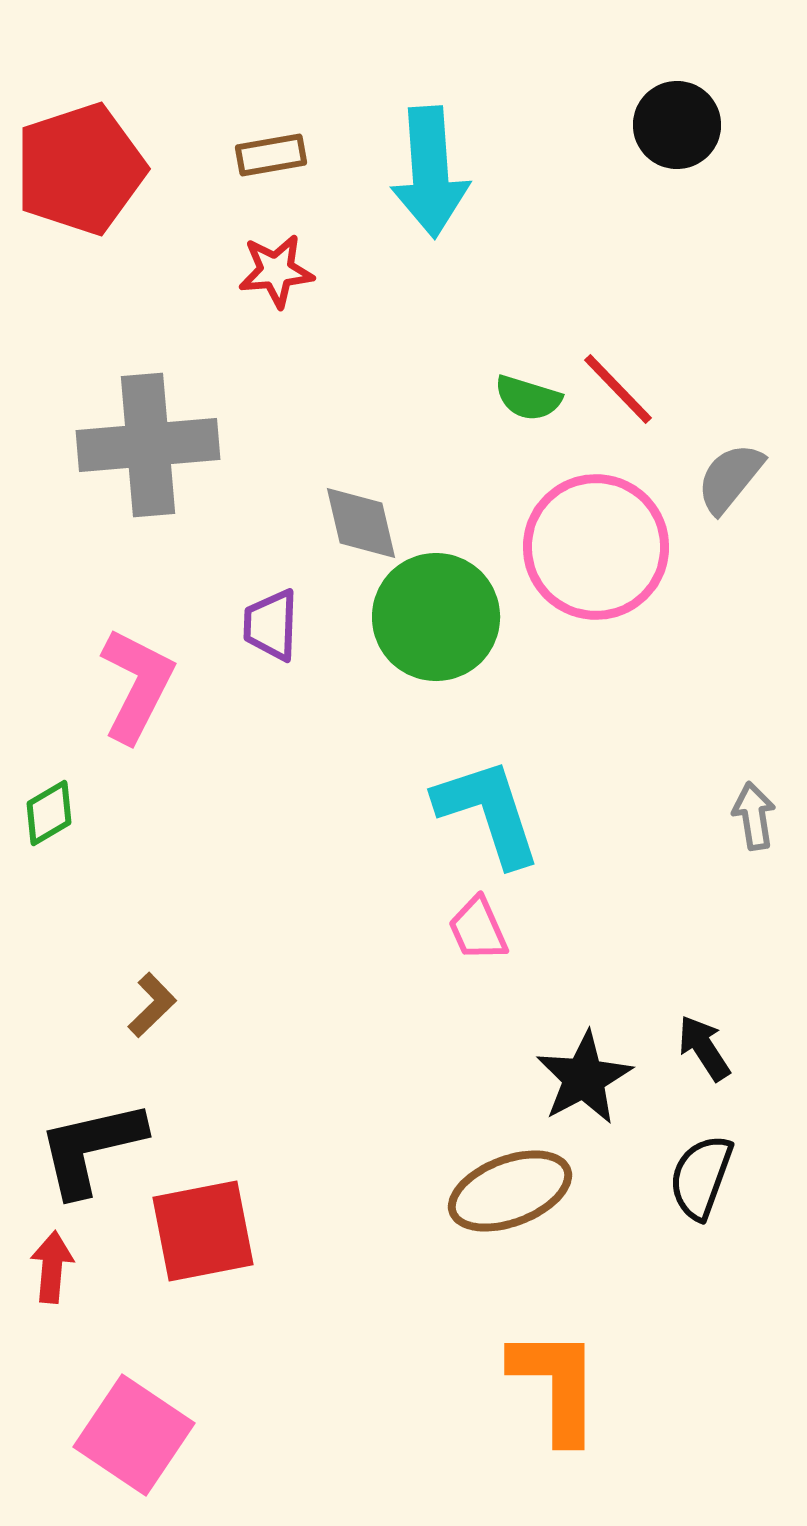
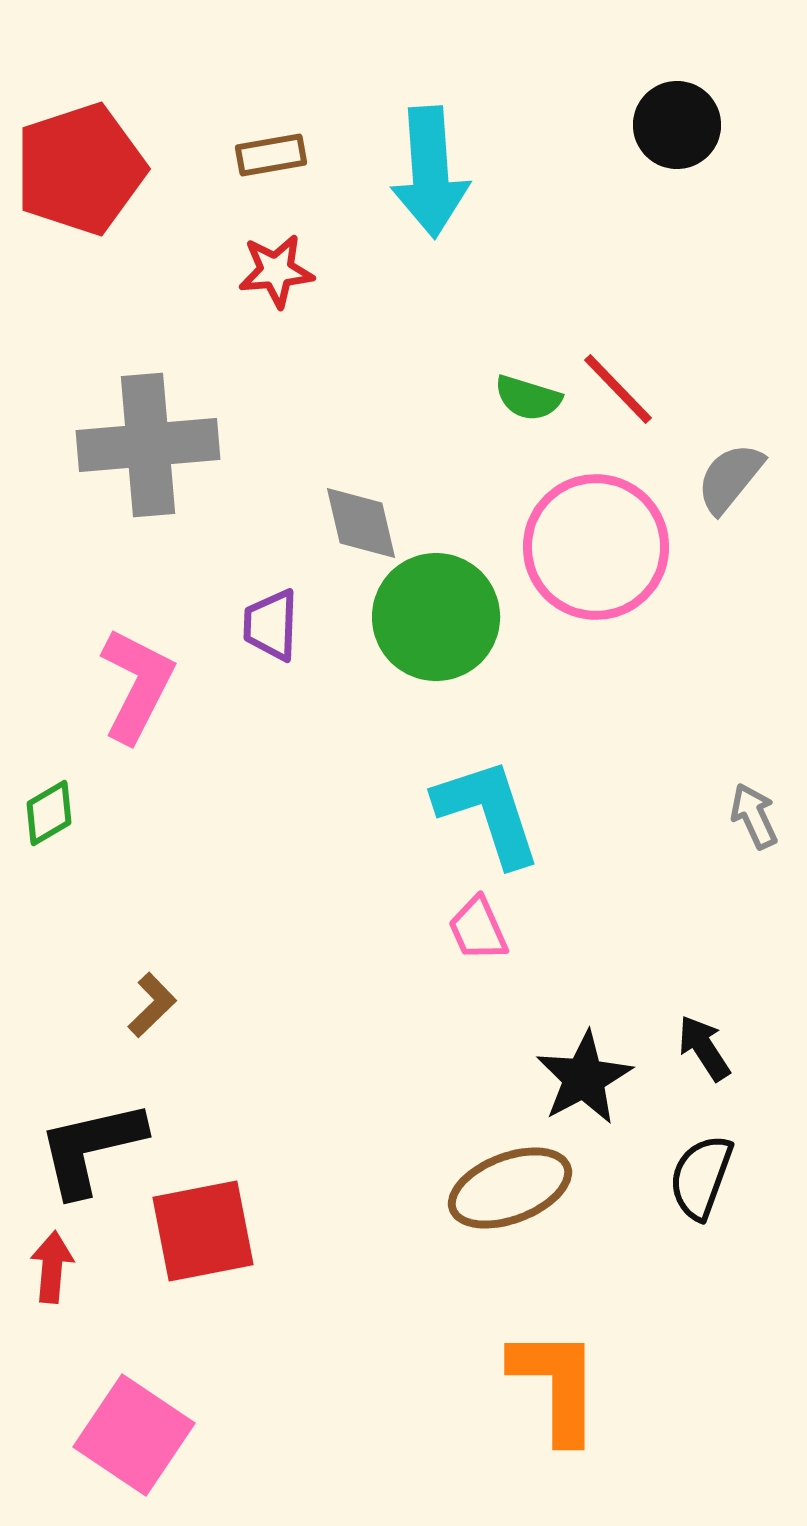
gray arrow: rotated 16 degrees counterclockwise
brown ellipse: moved 3 px up
